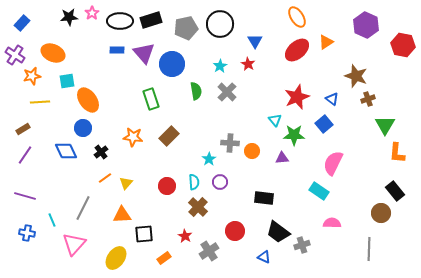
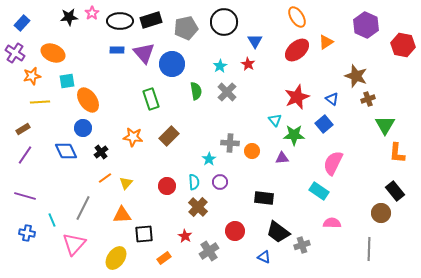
black circle at (220, 24): moved 4 px right, 2 px up
purple cross at (15, 55): moved 2 px up
